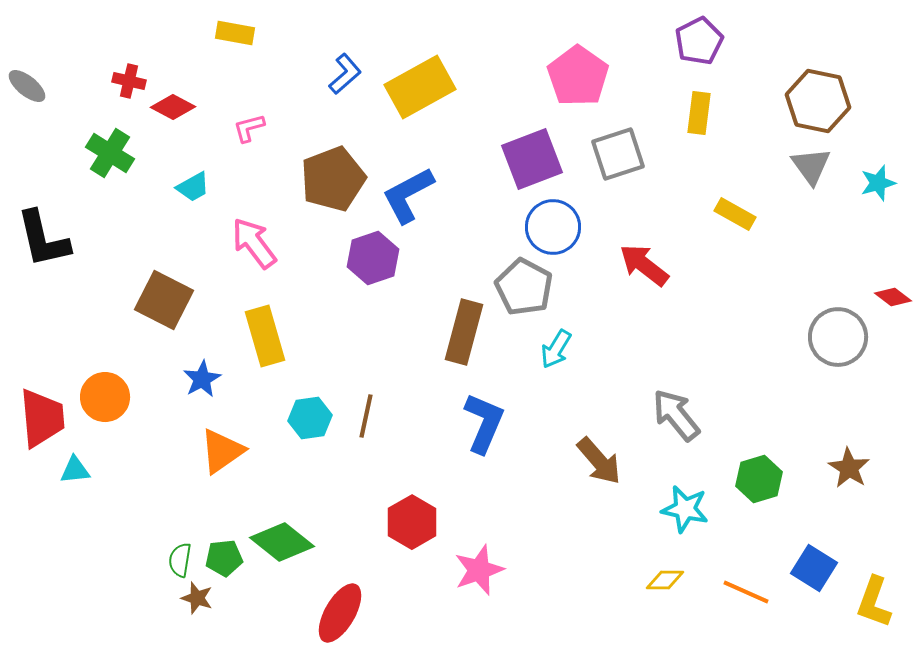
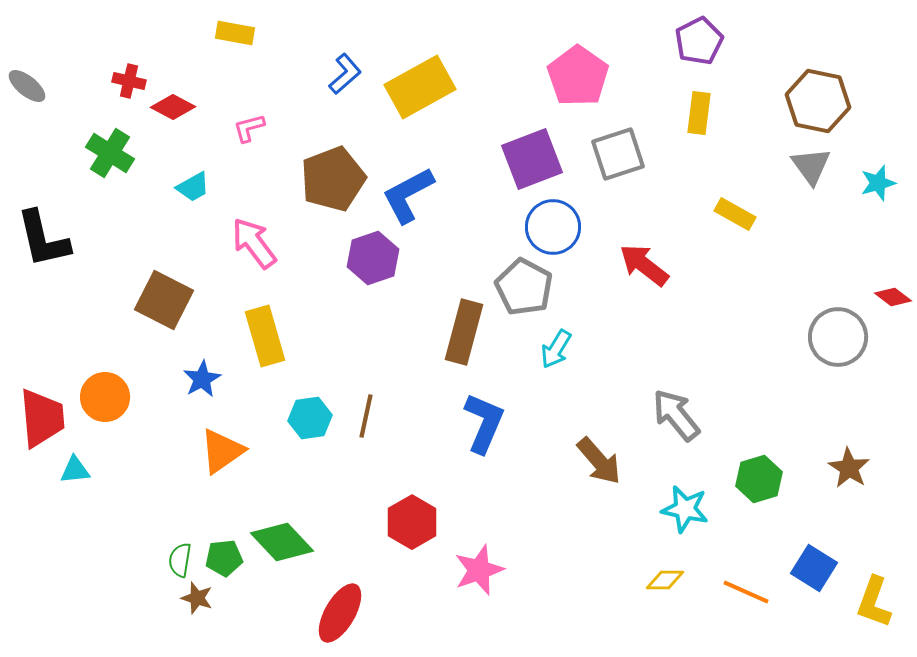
green diamond at (282, 542): rotated 8 degrees clockwise
